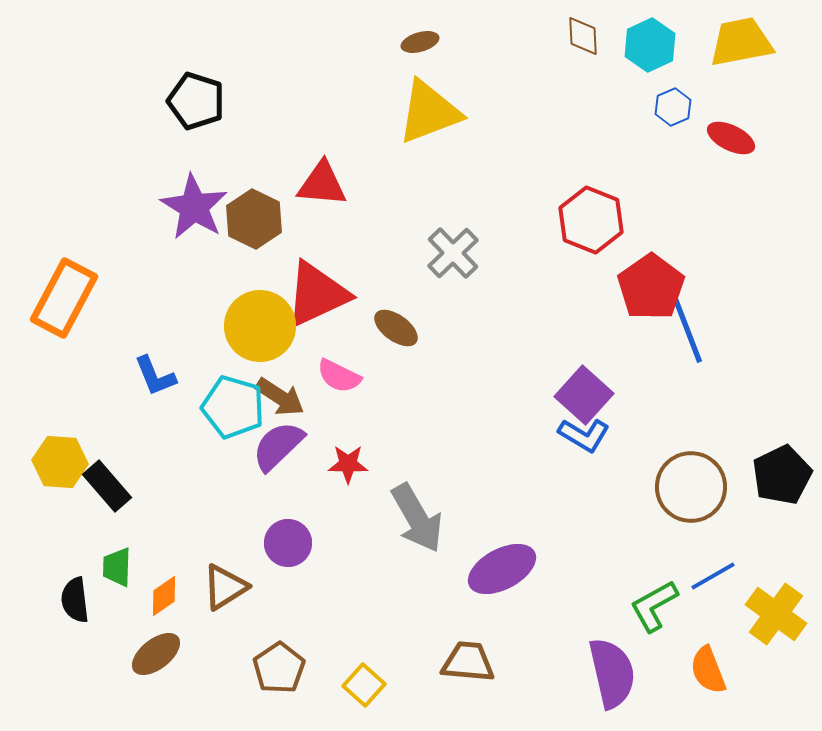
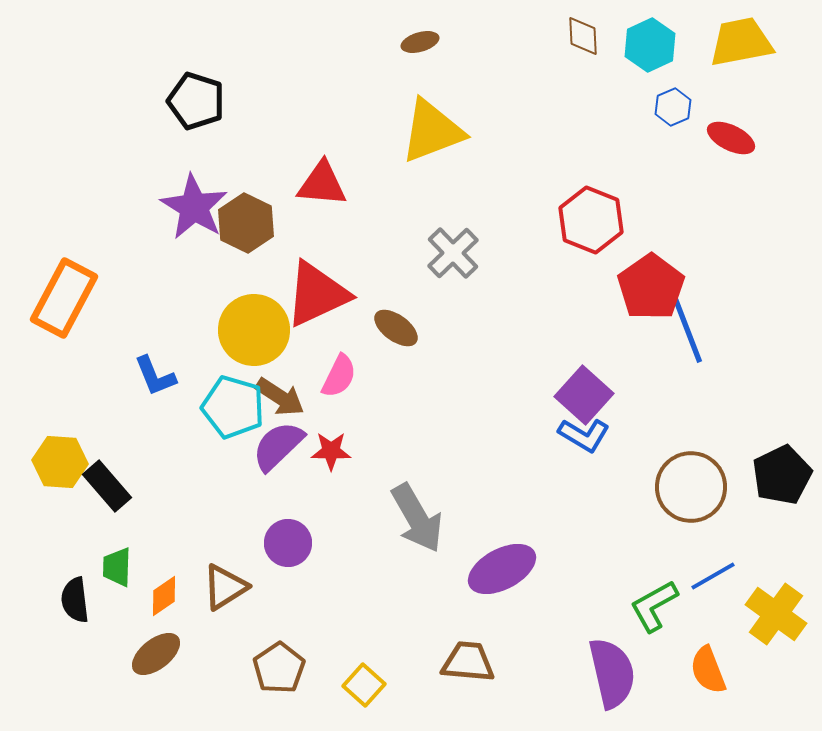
yellow triangle at (429, 112): moved 3 px right, 19 px down
brown hexagon at (254, 219): moved 8 px left, 4 px down
yellow circle at (260, 326): moved 6 px left, 4 px down
pink semicircle at (339, 376): rotated 90 degrees counterclockwise
red star at (348, 464): moved 17 px left, 13 px up
